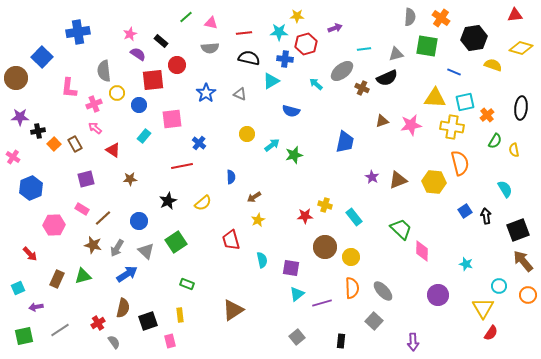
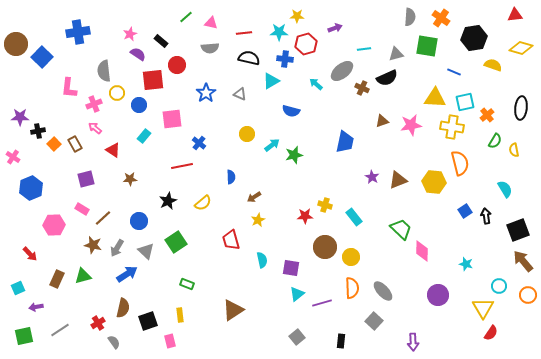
brown circle at (16, 78): moved 34 px up
